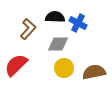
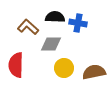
blue cross: rotated 18 degrees counterclockwise
brown L-shape: moved 2 px up; rotated 90 degrees counterclockwise
gray diamond: moved 7 px left
red semicircle: rotated 45 degrees counterclockwise
